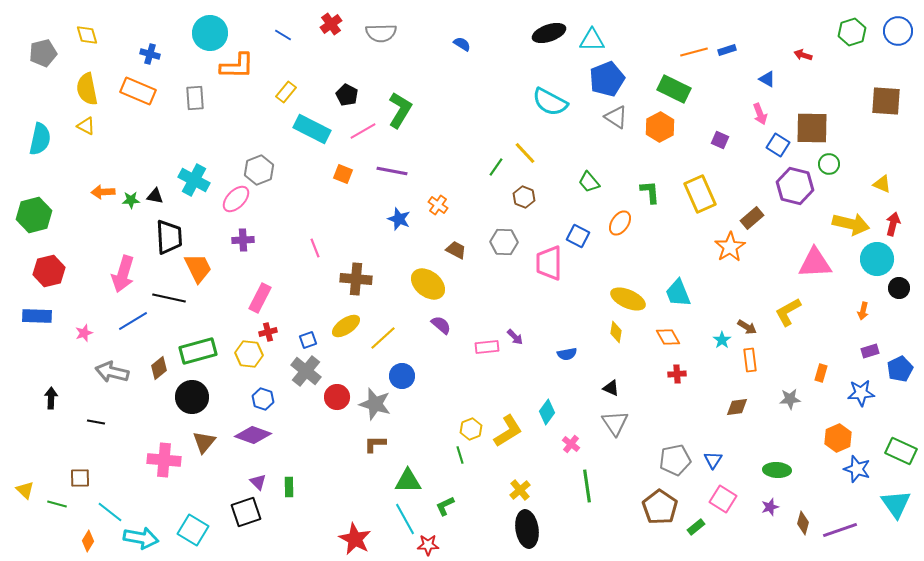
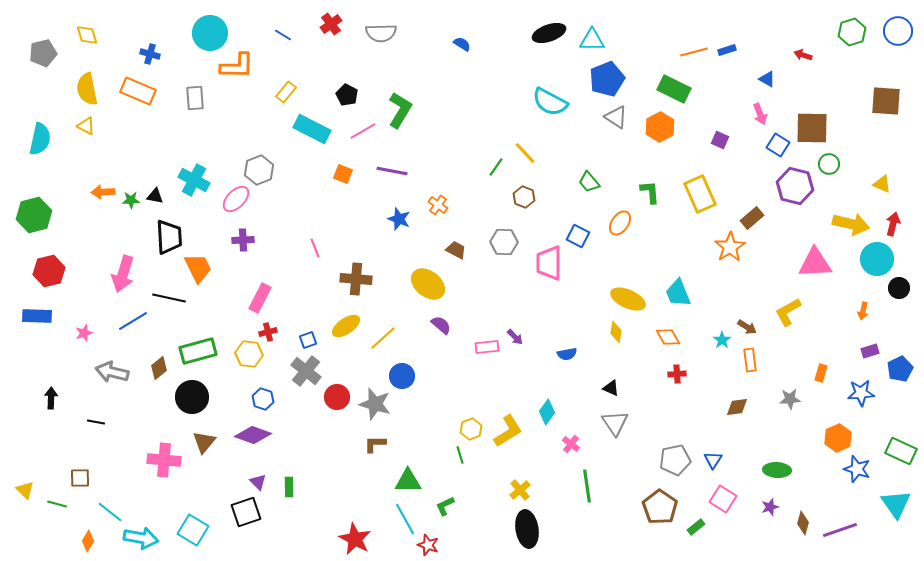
red star at (428, 545): rotated 20 degrees clockwise
